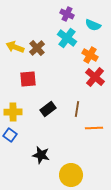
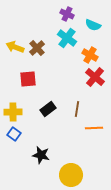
blue square: moved 4 px right, 1 px up
